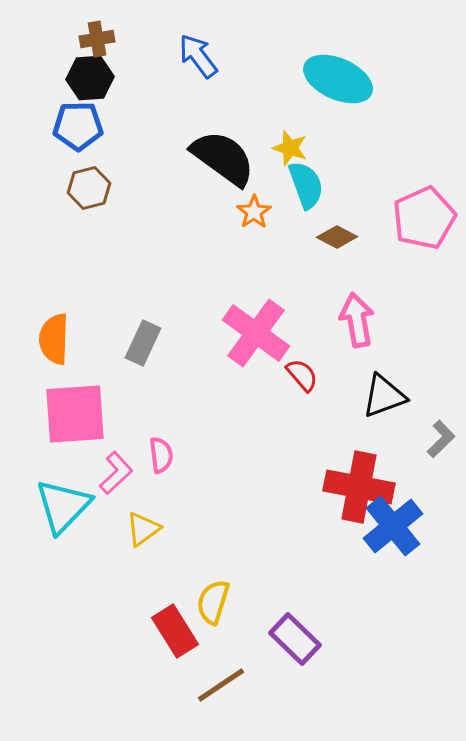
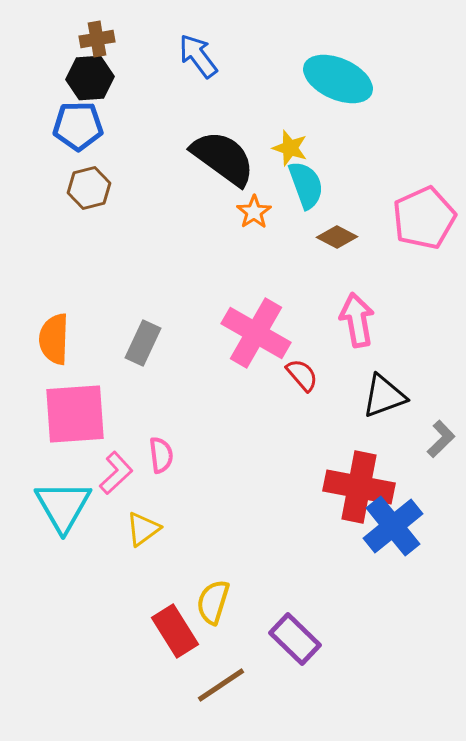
pink cross: rotated 6 degrees counterclockwise
cyan triangle: rotated 14 degrees counterclockwise
